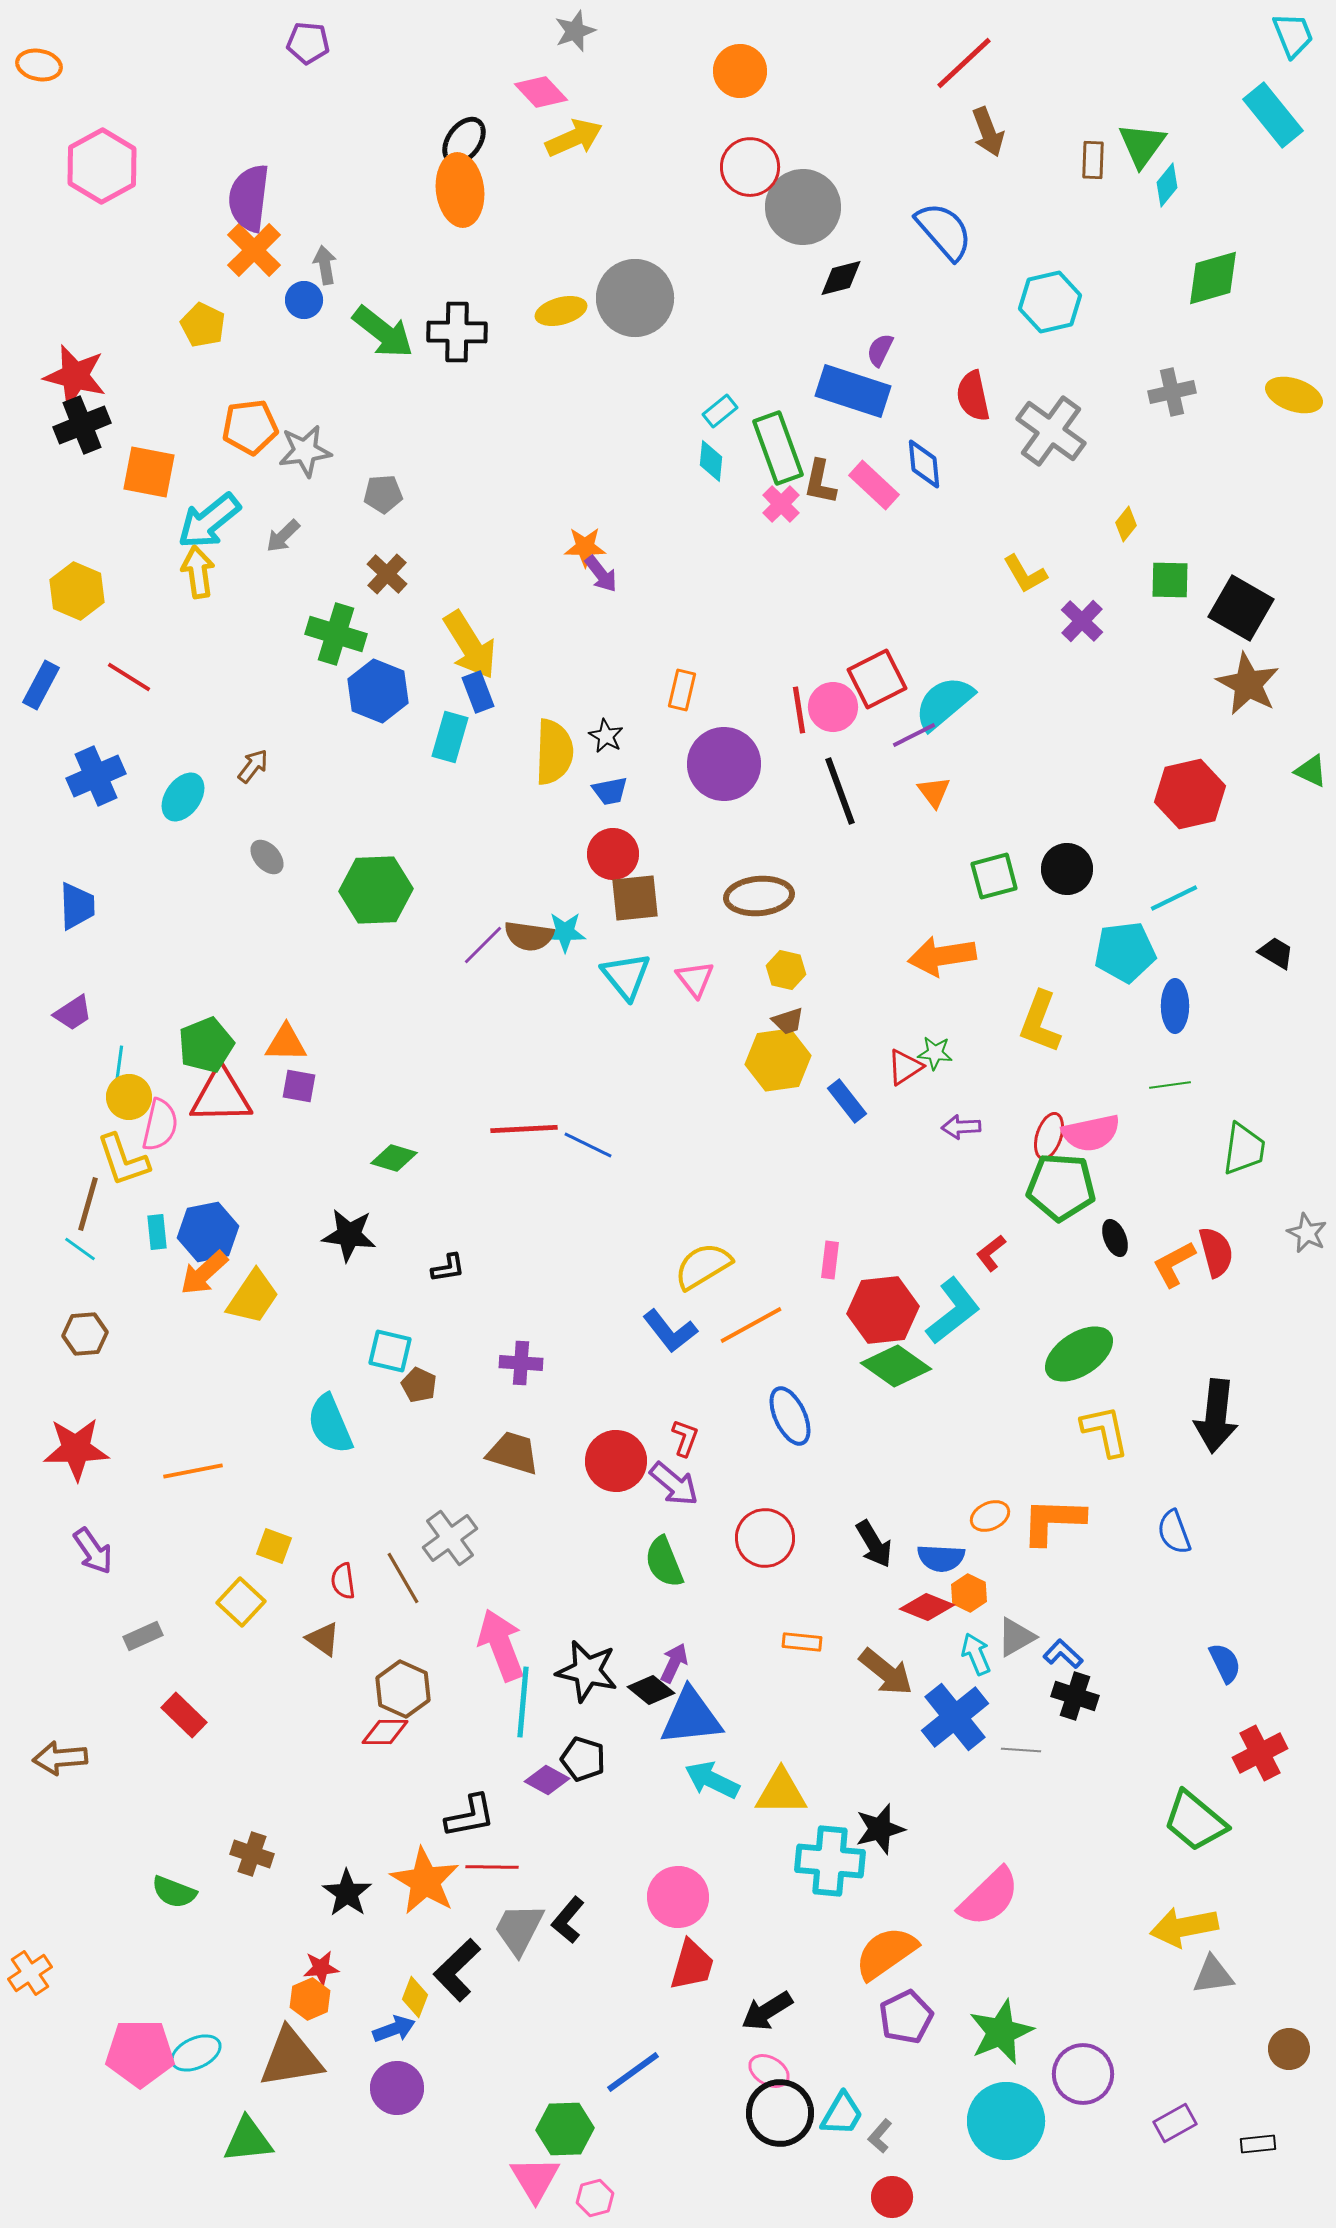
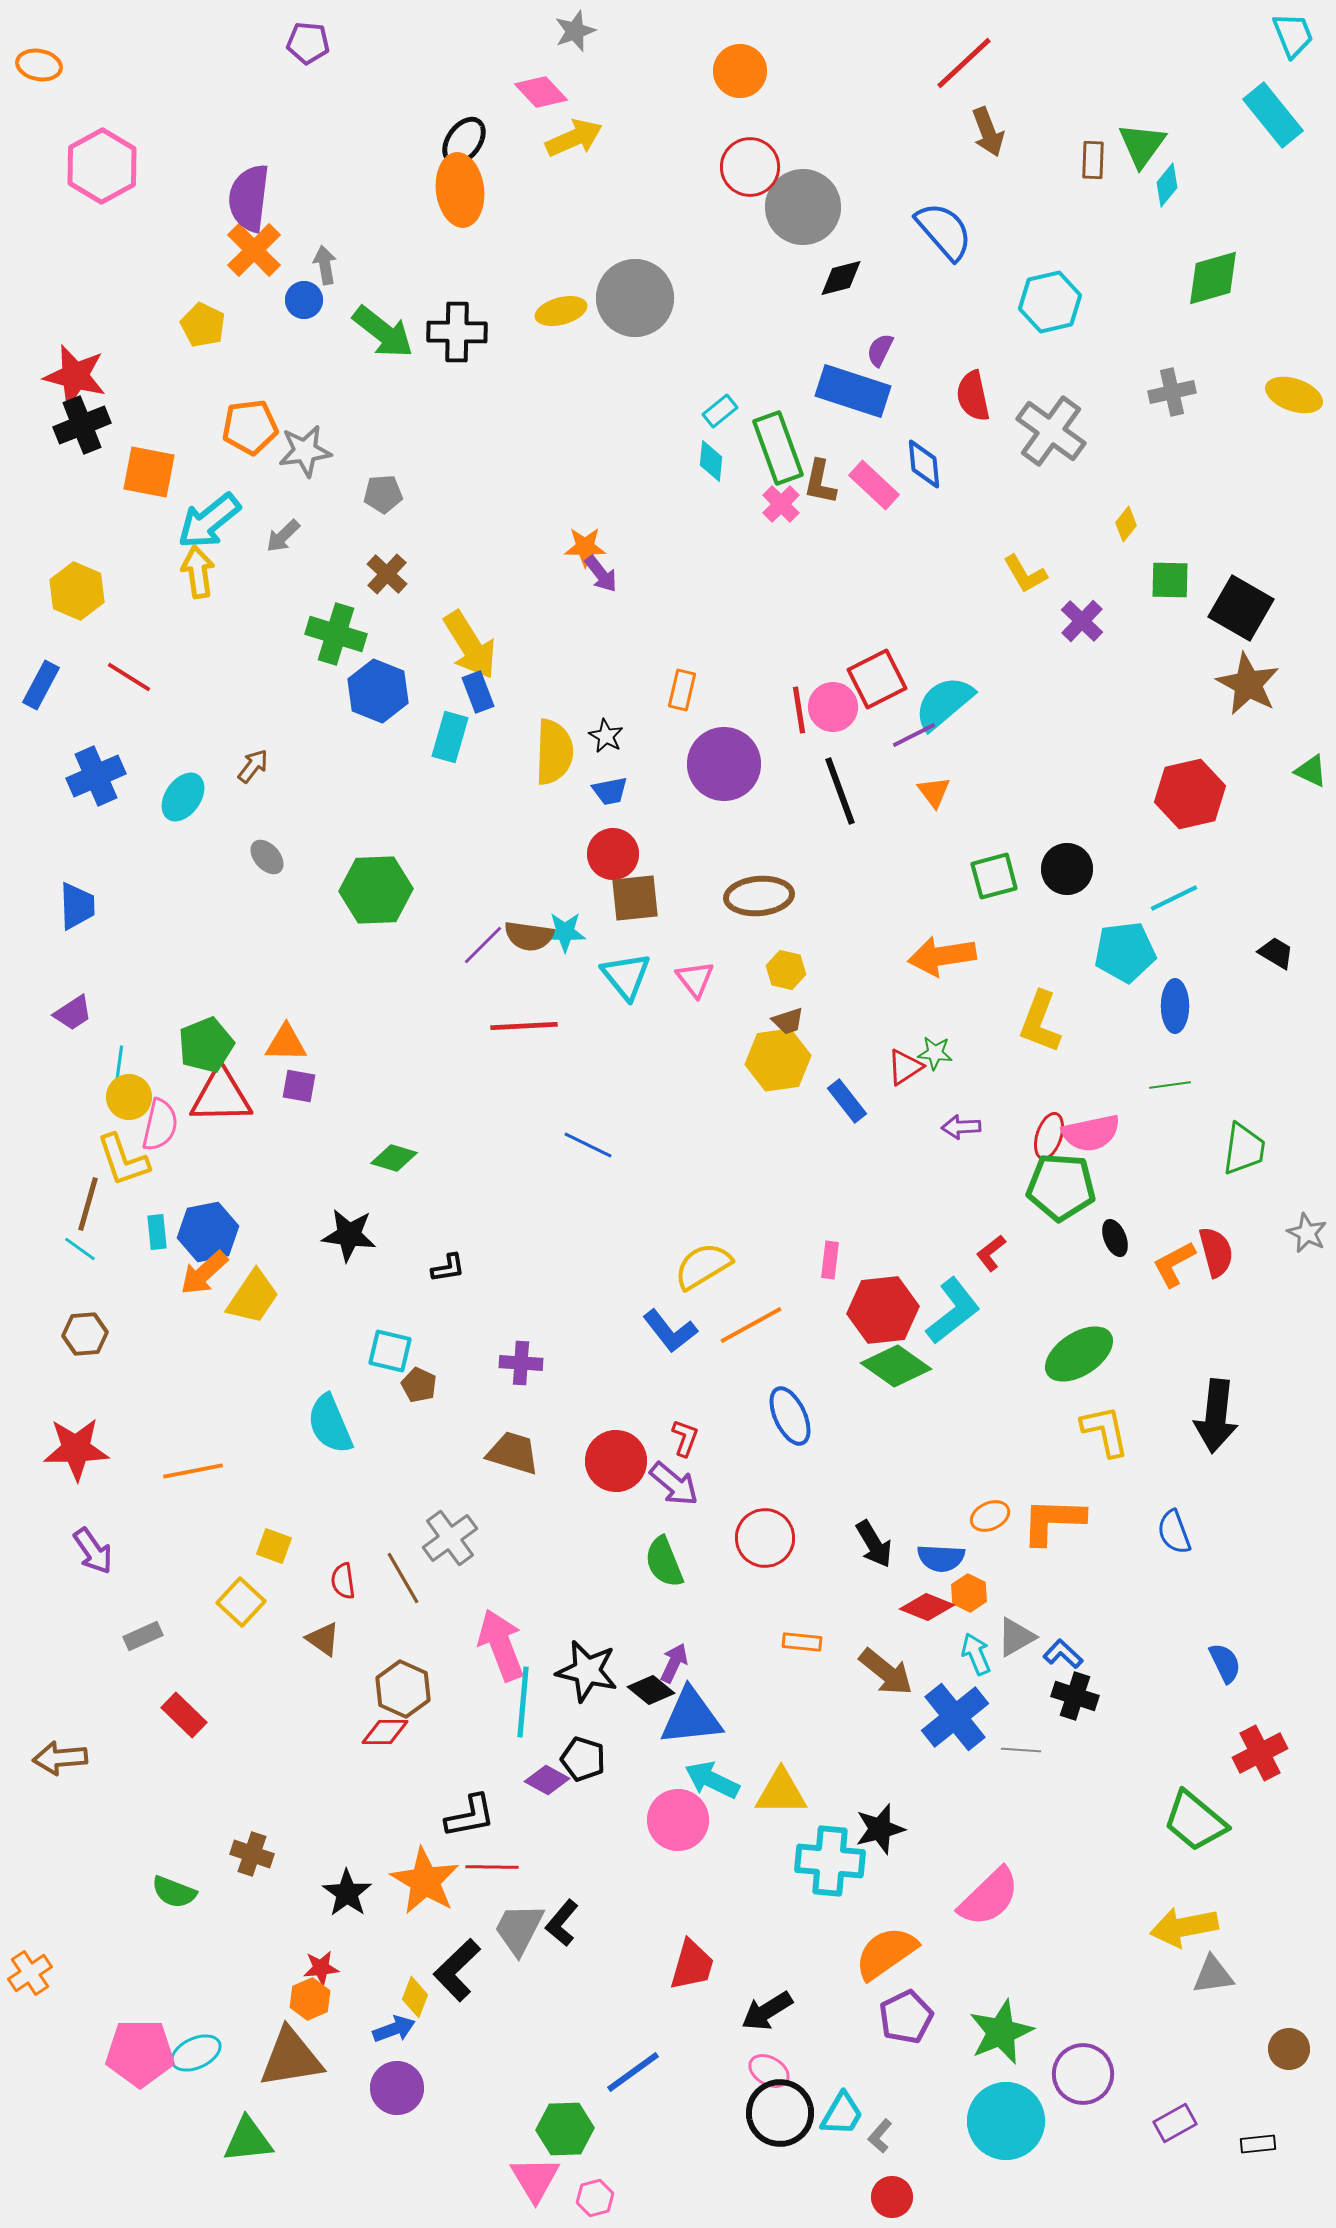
red line at (524, 1129): moved 103 px up
pink circle at (678, 1897): moved 77 px up
black L-shape at (568, 1920): moved 6 px left, 3 px down
